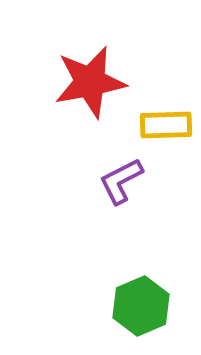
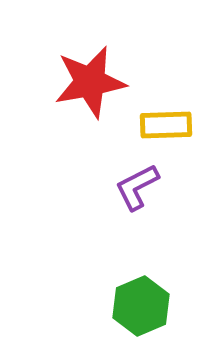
purple L-shape: moved 16 px right, 6 px down
